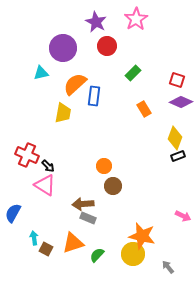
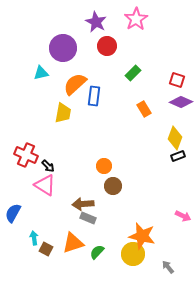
red cross: moved 1 px left
green semicircle: moved 3 px up
